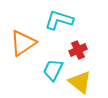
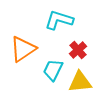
orange triangle: moved 6 px down
red cross: rotated 18 degrees counterclockwise
yellow triangle: rotated 45 degrees counterclockwise
